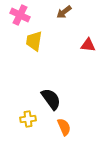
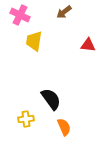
yellow cross: moved 2 px left
